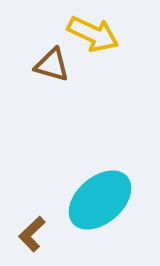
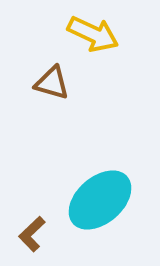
brown triangle: moved 18 px down
